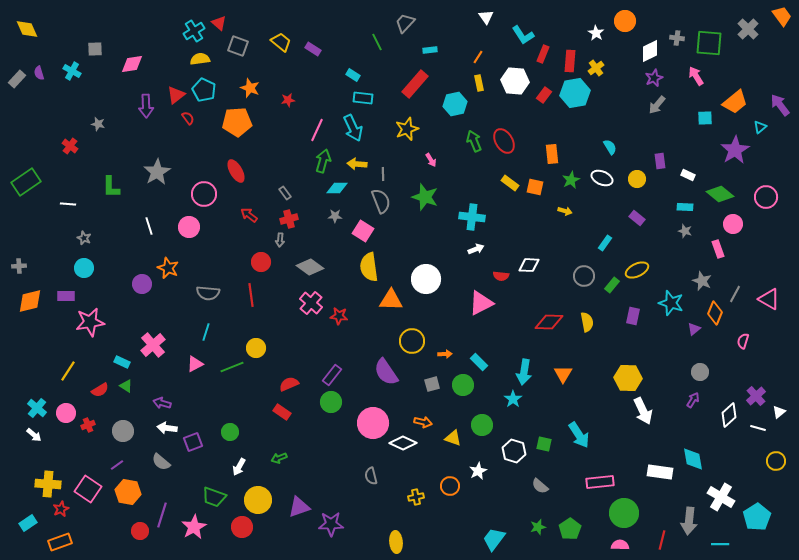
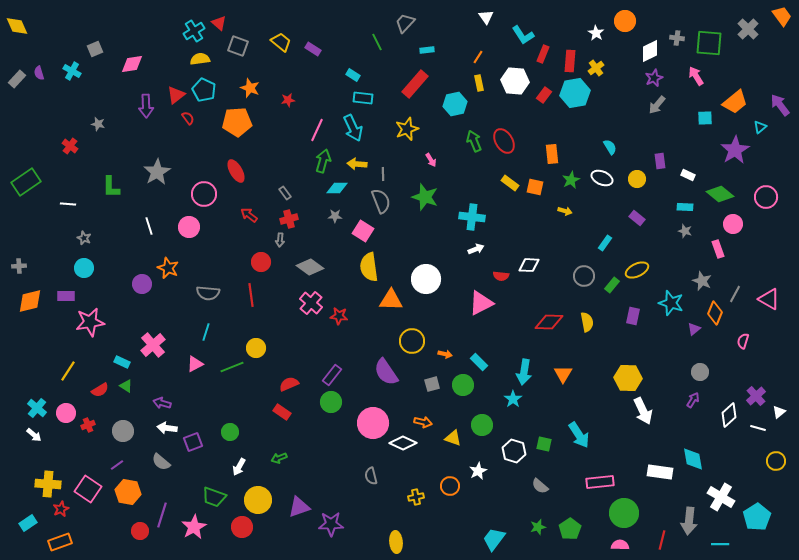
yellow diamond at (27, 29): moved 10 px left, 3 px up
gray square at (95, 49): rotated 21 degrees counterclockwise
cyan rectangle at (430, 50): moved 3 px left
orange arrow at (445, 354): rotated 16 degrees clockwise
